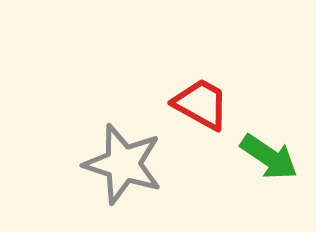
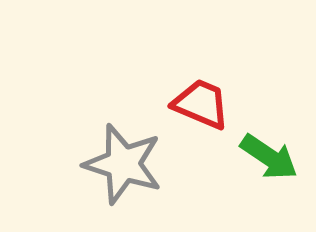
red trapezoid: rotated 6 degrees counterclockwise
